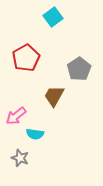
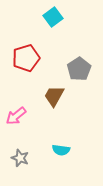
red pentagon: rotated 12 degrees clockwise
cyan semicircle: moved 26 px right, 16 px down
